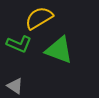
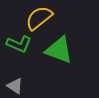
yellow semicircle: rotated 8 degrees counterclockwise
